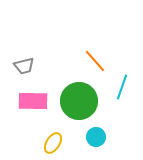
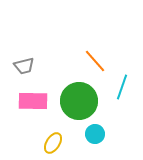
cyan circle: moved 1 px left, 3 px up
